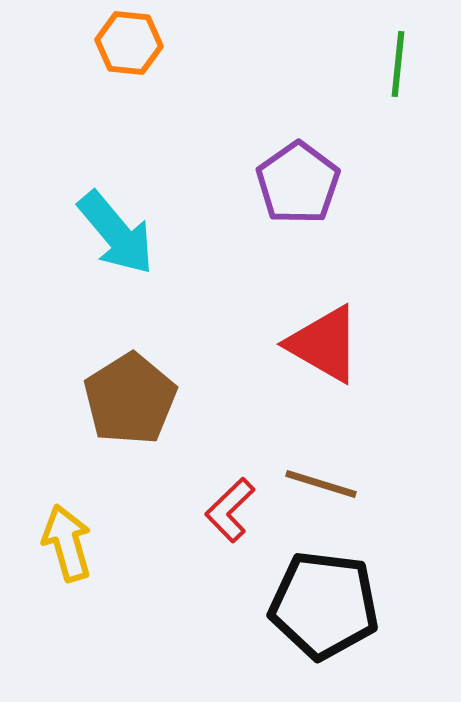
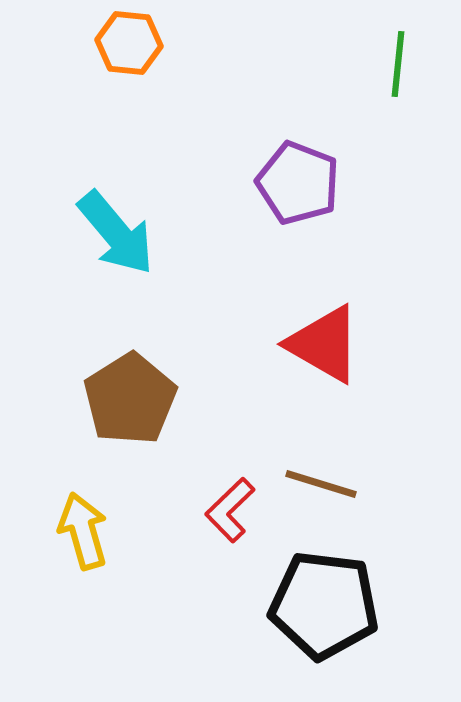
purple pentagon: rotated 16 degrees counterclockwise
yellow arrow: moved 16 px right, 12 px up
